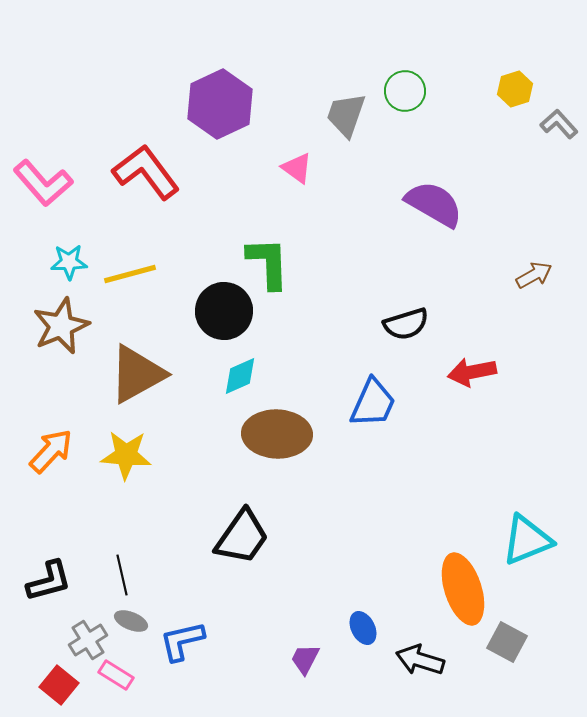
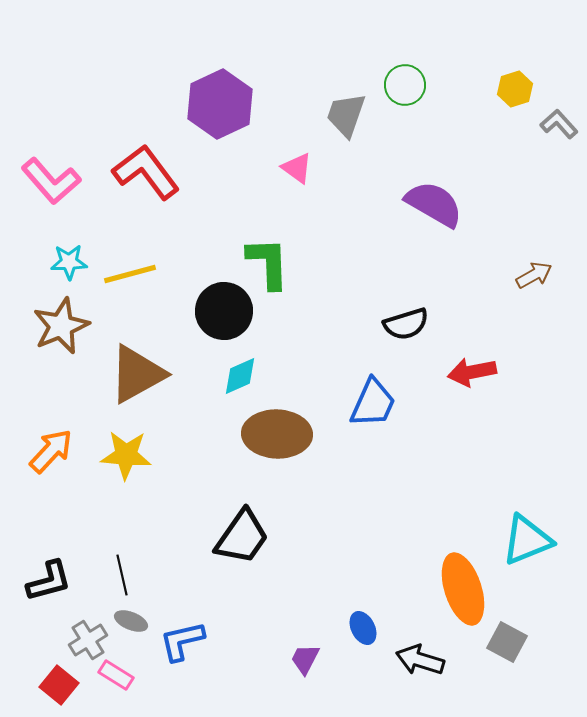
green circle: moved 6 px up
pink L-shape: moved 8 px right, 2 px up
